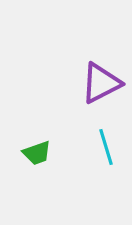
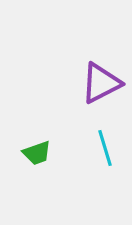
cyan line: moved 1 px left, 1 px down
